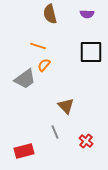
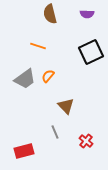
black square: rotated 25 degrees counterclockwise
orange semicircle: moved 4 px right, 11 px down
